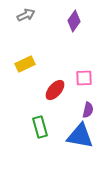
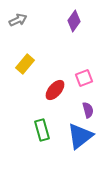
gray arrow: moved 8 px left, 5 px down
yellow rectangle: rotated 24 degrees counterclockwise
pink square: rotated 18 degrees counterclockwise
purple semicircle: rotated 28 degrees counterclockwise
green rectangle: moved 2 px right, 3 px down
blue triangle: rotated 48 degrees counterclockwise
